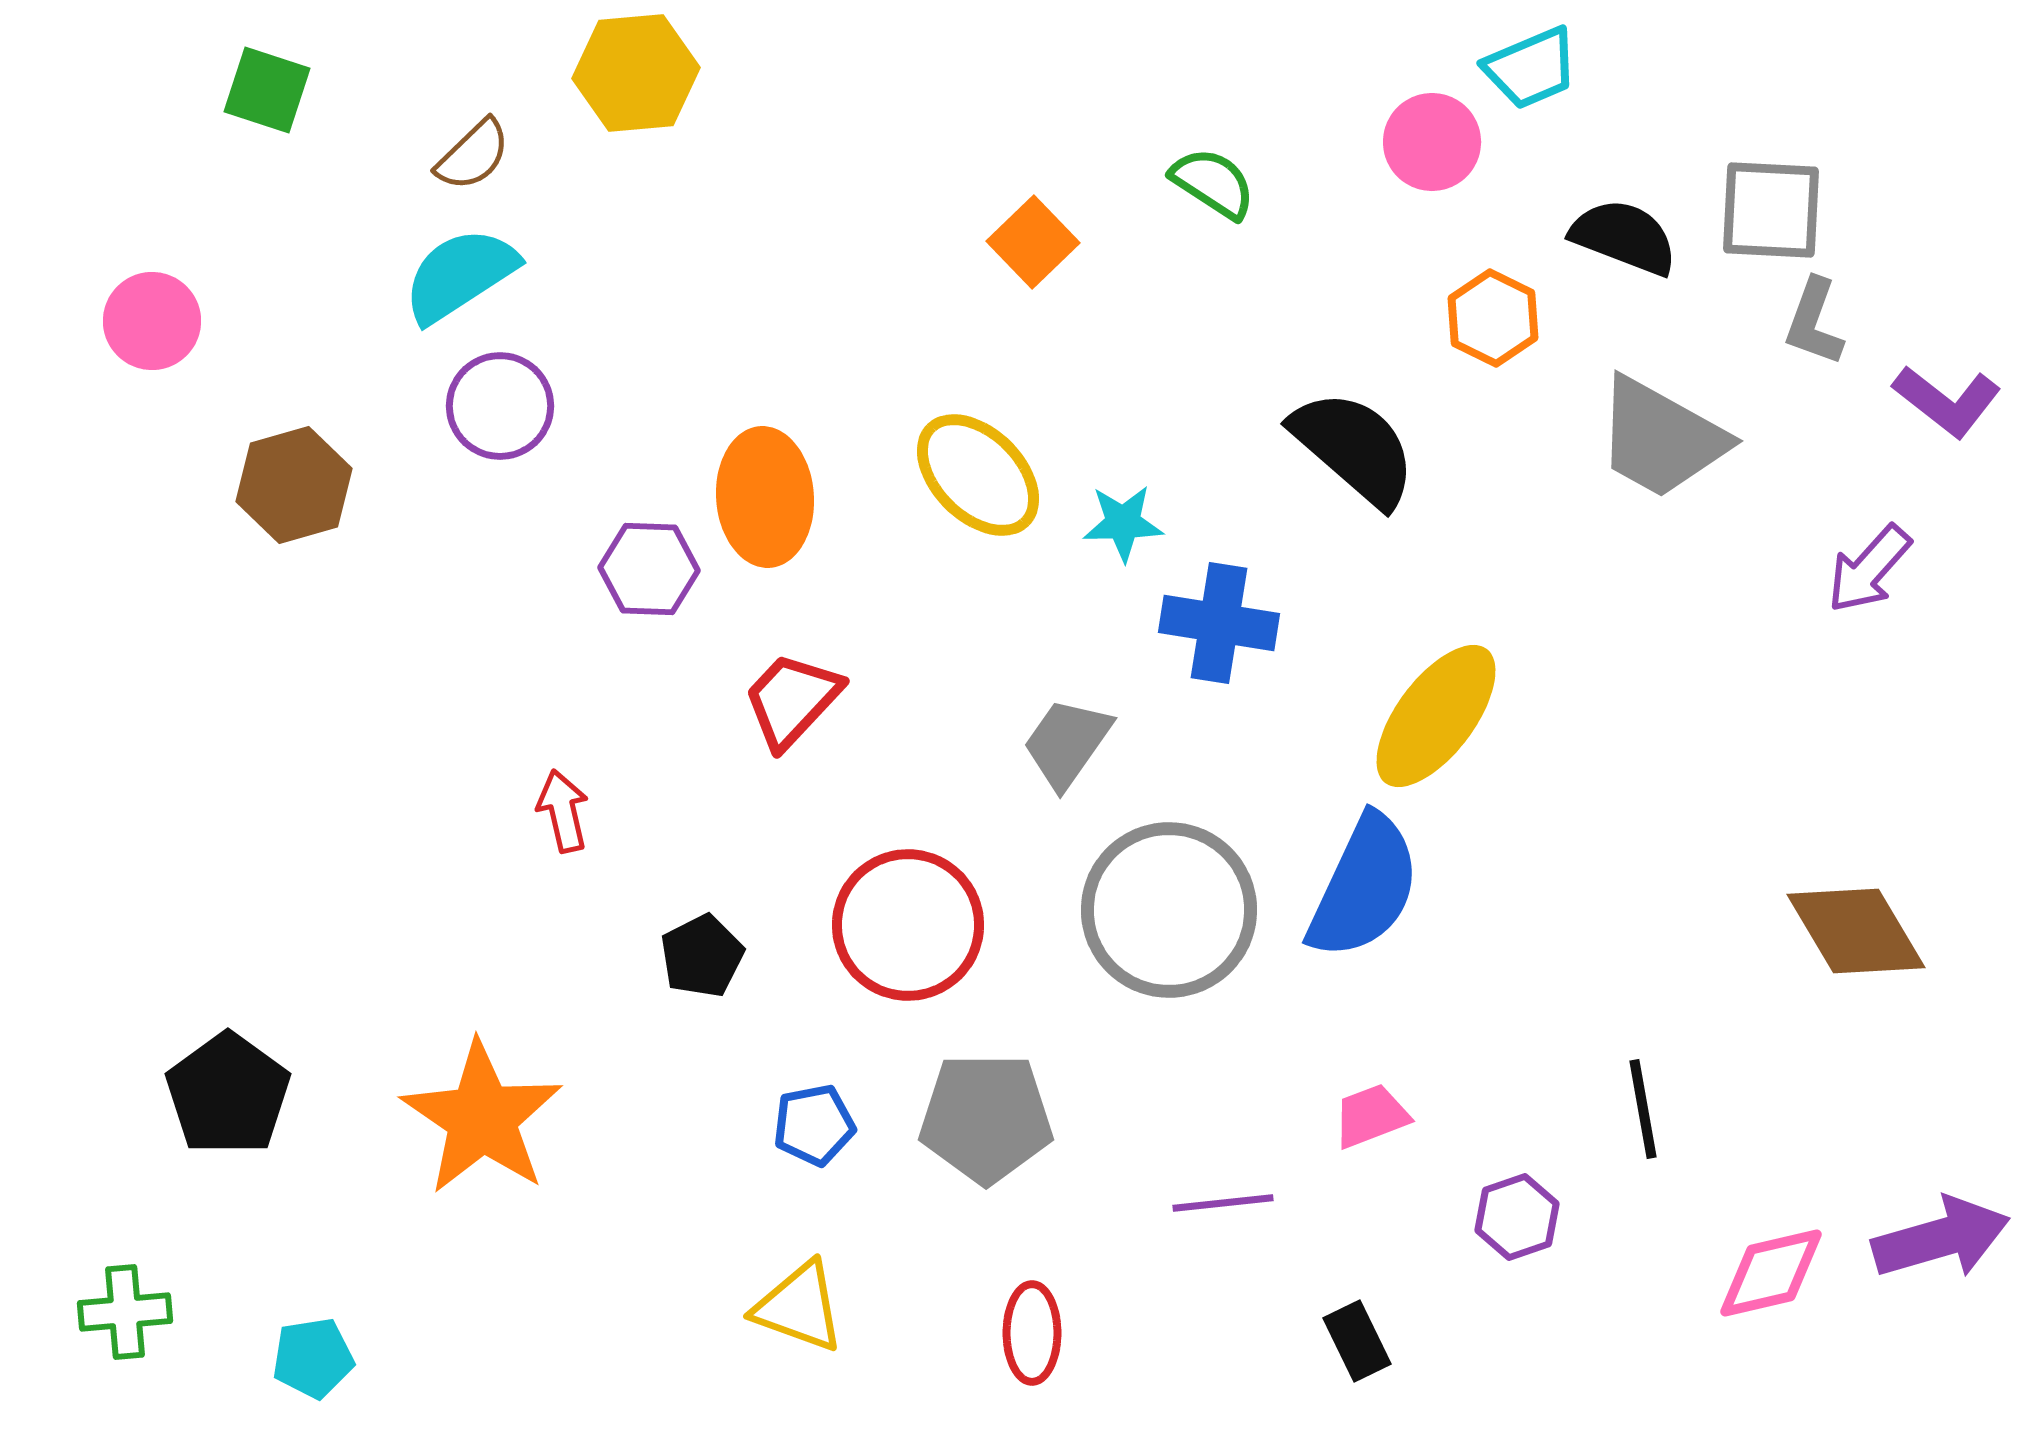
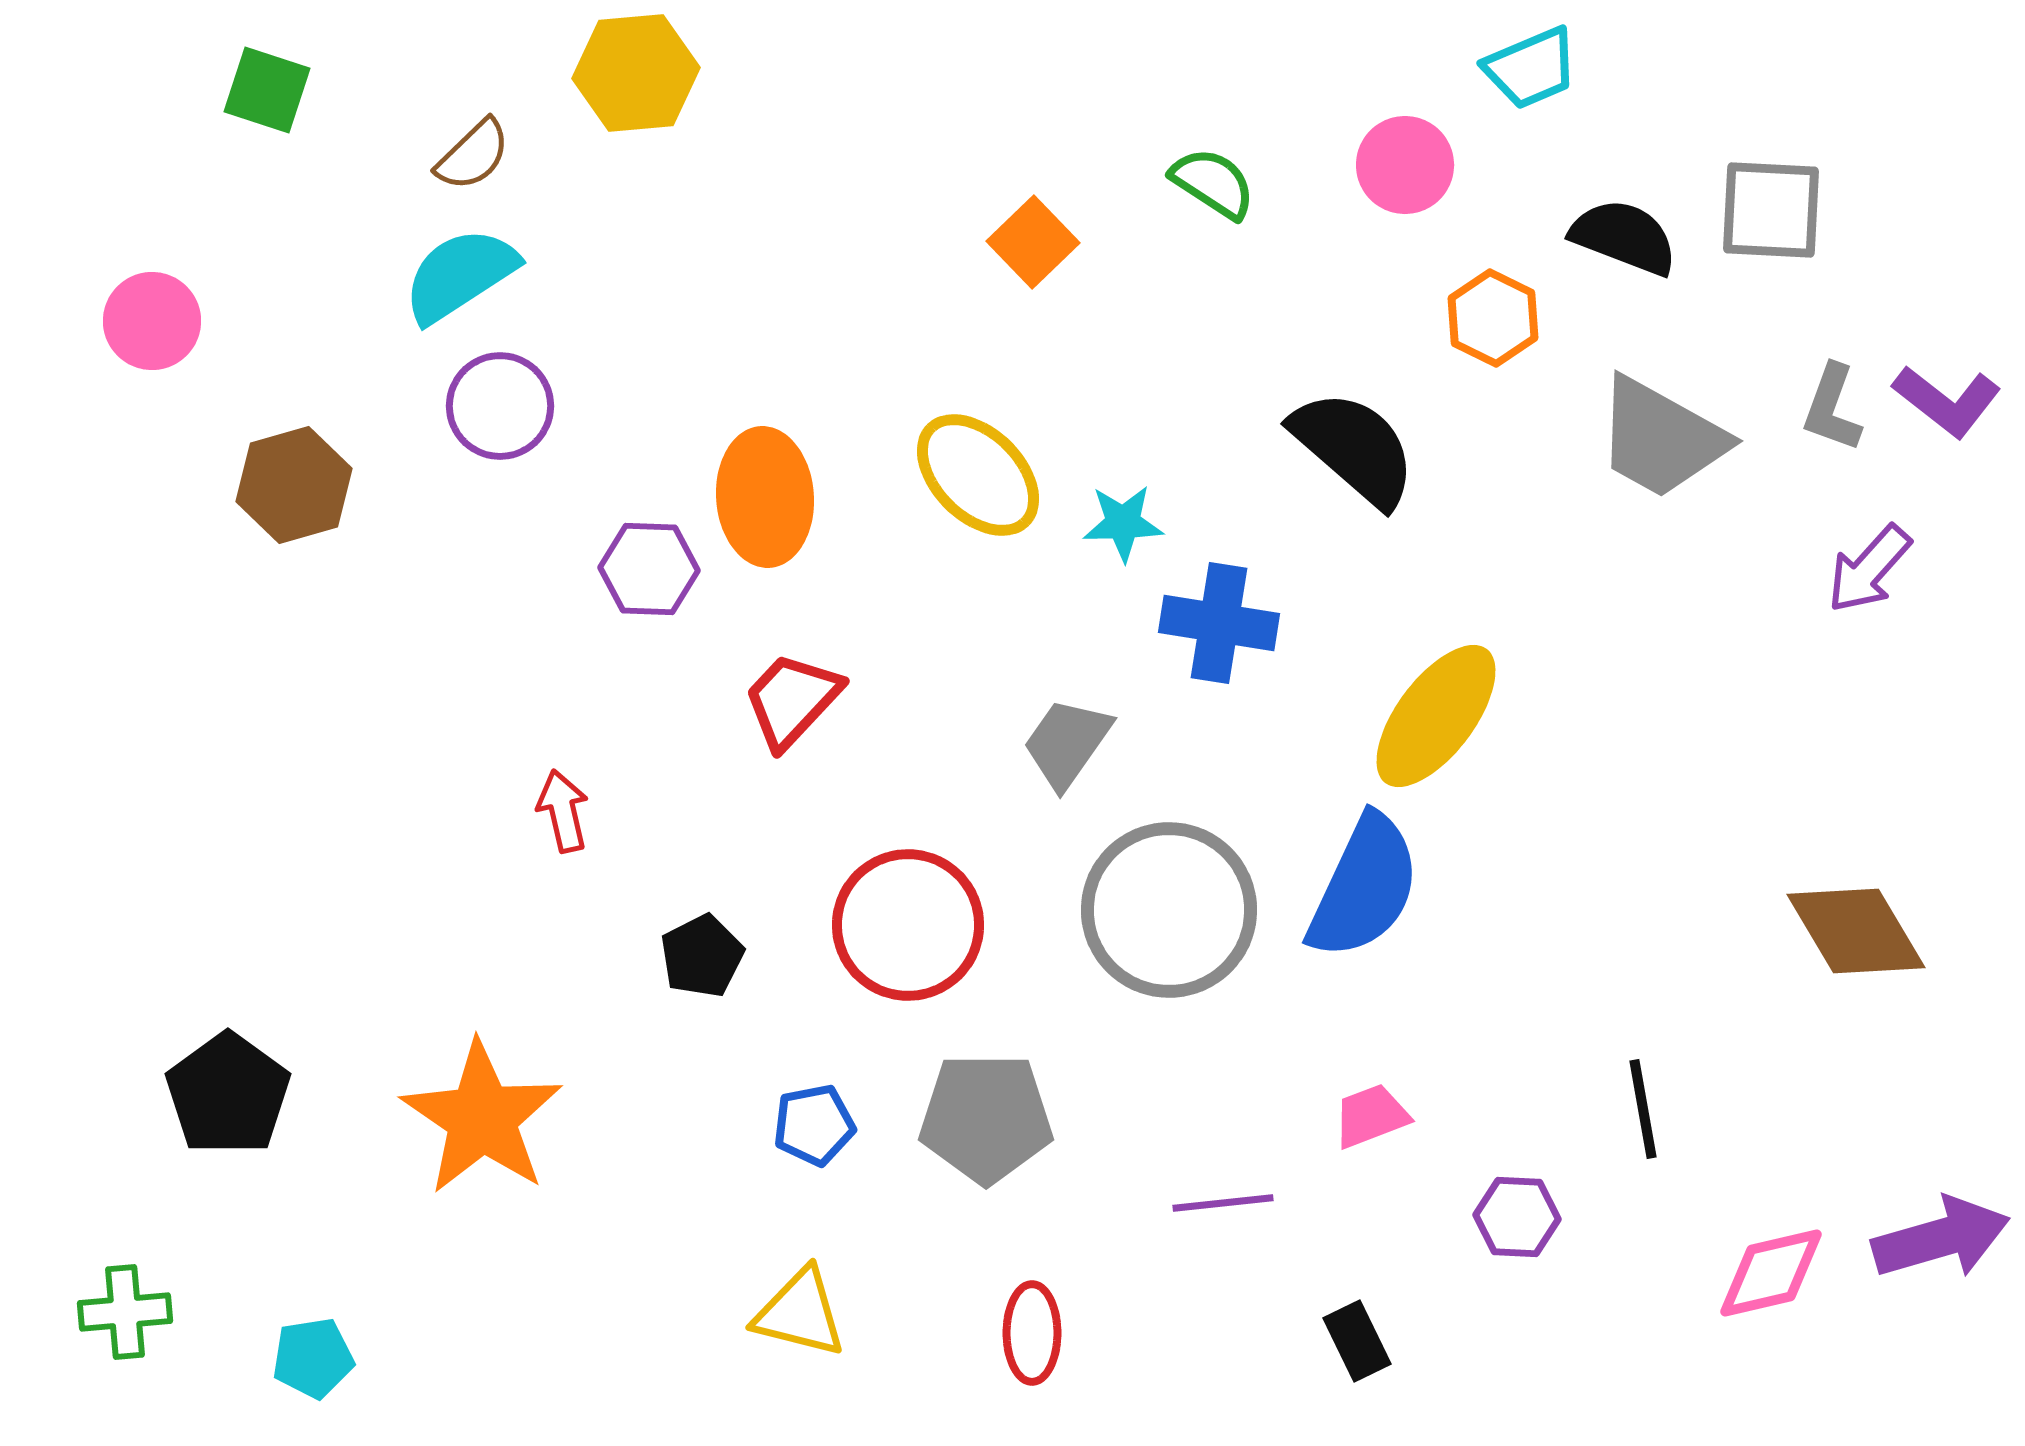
pink circle at (1432, 142): moved 27 px left, 23 px down
gray L-shape at (1814, 322): moved 18 px right, 86 px down
purple hexagon at (1517, 1217): rotated 22 degrees clockwise
yellow triangle at (799, 1307): moved 1 px right, 6 px down; rotated 6 degrees counterclockwise
